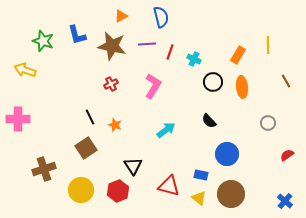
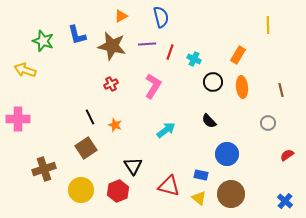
yellow line: moved 20 px up
brown line: moved 5 px left, 9 px down; rotated 16 degrees clockwise
